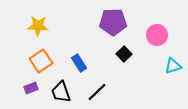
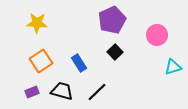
purple pentagon: moved 1 px left, 2 px up; rotated 24 degrees counterclockwise
yellow star: moved 1 px left, 3 px up
black square: moved 9 px left, 2 px up
cyan triangle: moved 1 px down
purple rectangle: moved 1 px right, 4 px down
black trapezoid: moved 1 px right, 1 px up; rotated 125 degrees clockwise
